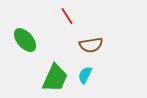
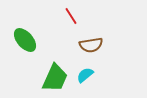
red line: moved 4 px right
cyan semicircle: rotated 24 degrees clockwise
